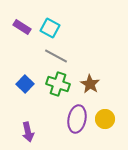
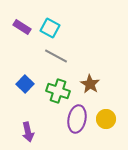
green cross: moved 7 px down
yellow circle: moved 1 px right
